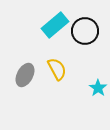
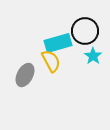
cyan rectangle: moved 3 px right, 18 px down; rotated 24 degrees clockwise
yellow semicircle: moved 6 px left, 8 px up
cyan star: moved 5 px left, 32 px up
